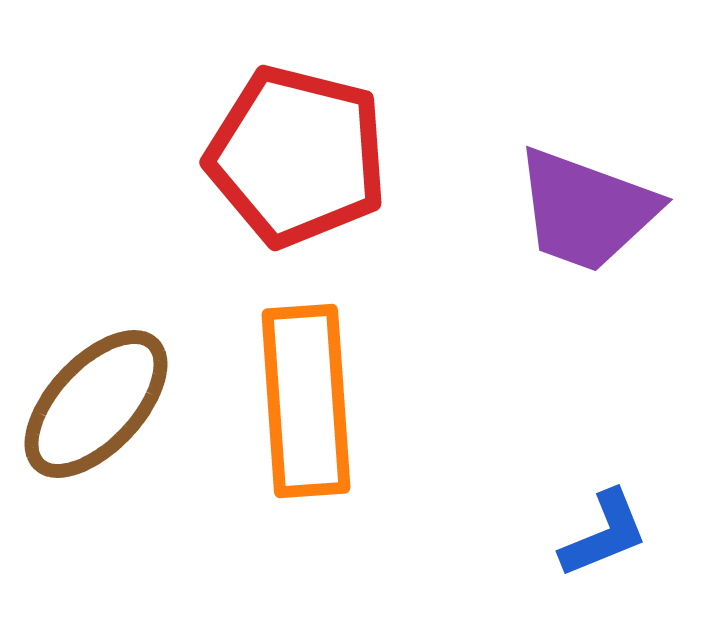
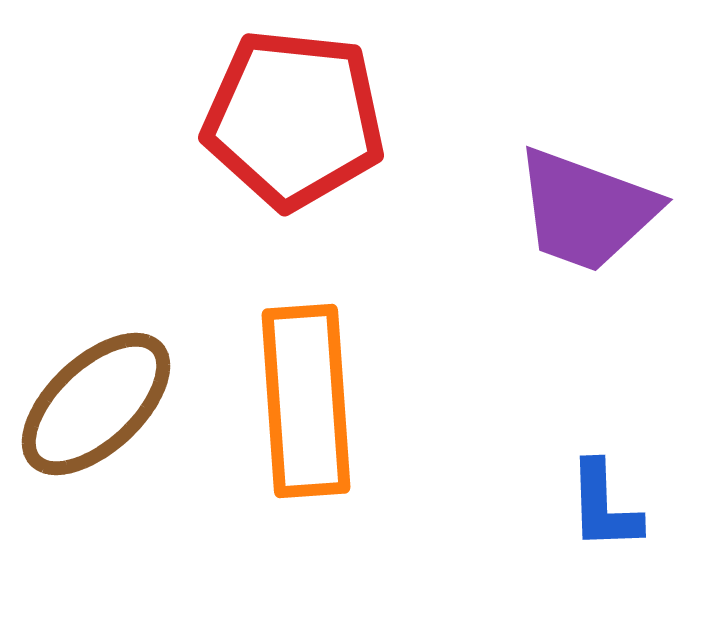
red pentagon: moved 3 px left, 37 px up; rotated 8 degrees counterclockwise
brown ellipse: rotated 4 degrees clockwise
blue L-shape: moved 28 px up; rotated 110 degrees clockwise
